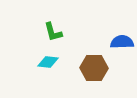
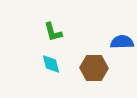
cyan diamond: moved 3 px right, 2 px down; rotated 70 degrees clockwise
